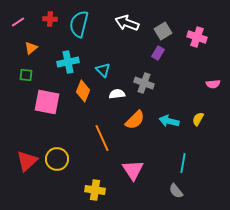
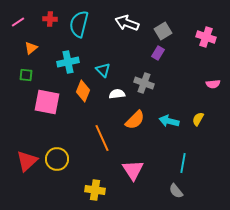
pink cross: moved 9 px right
